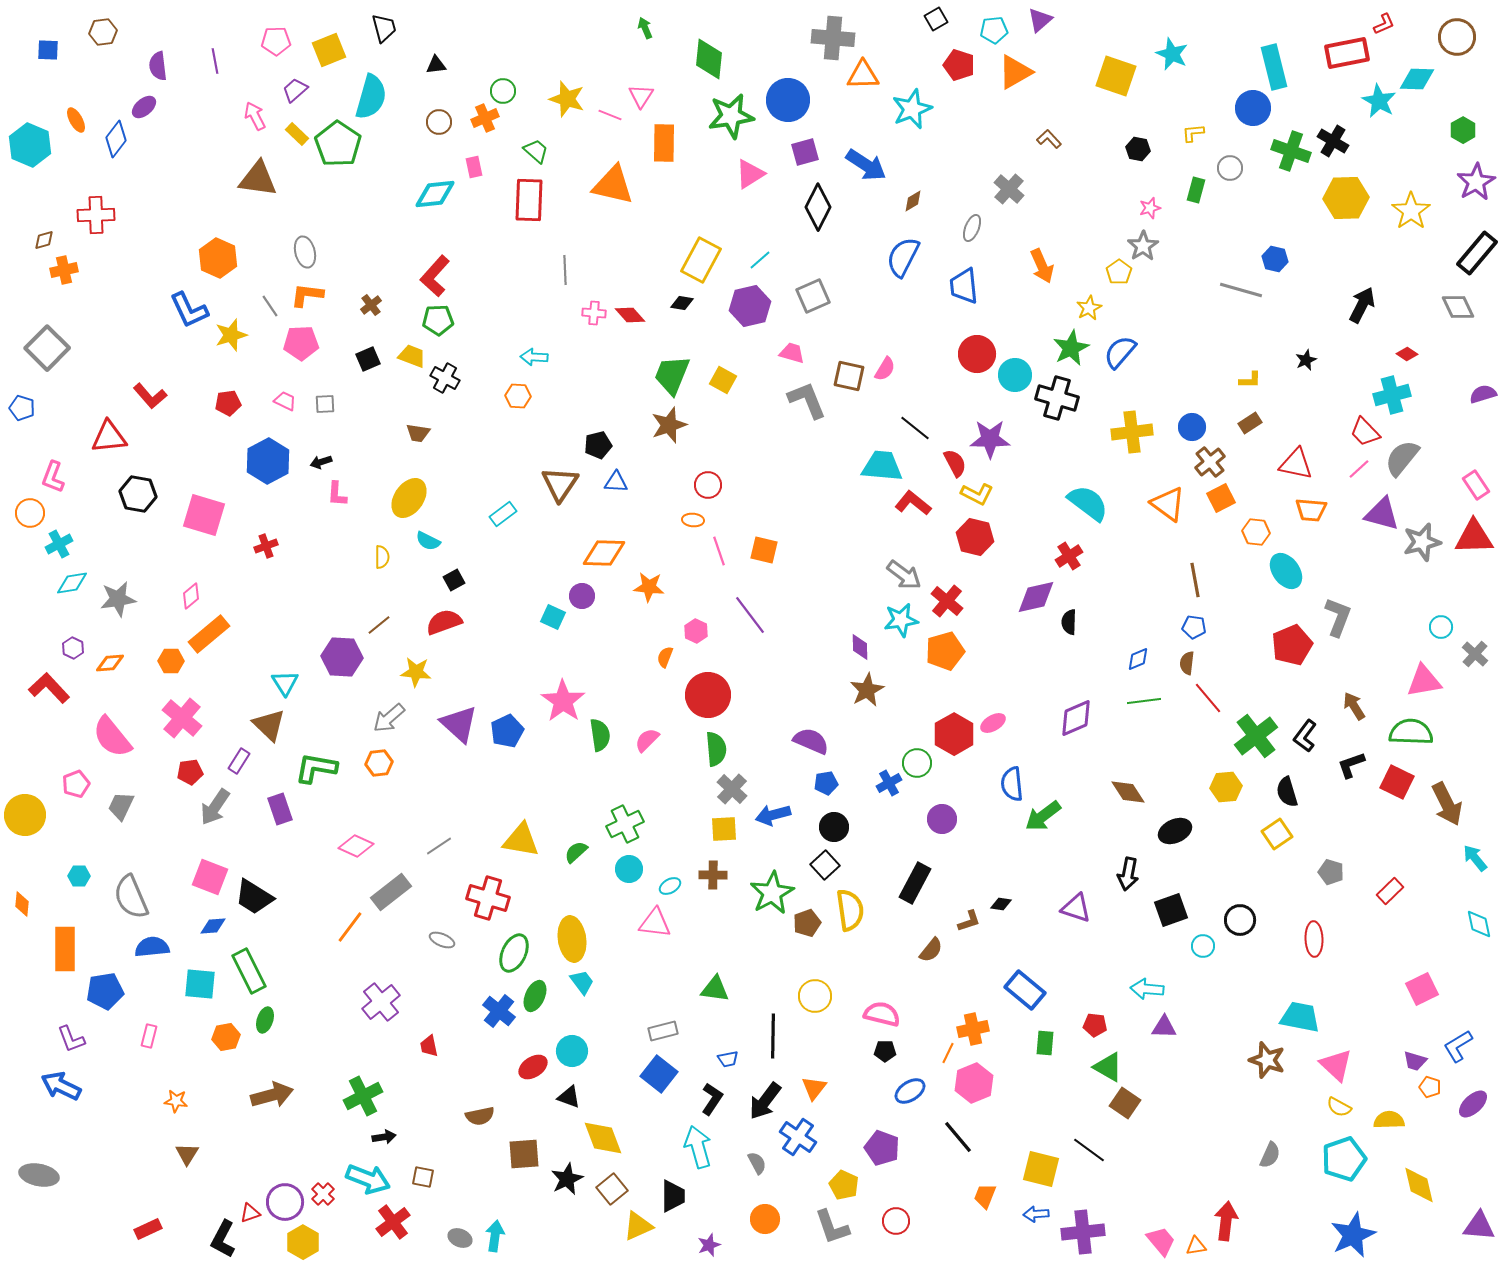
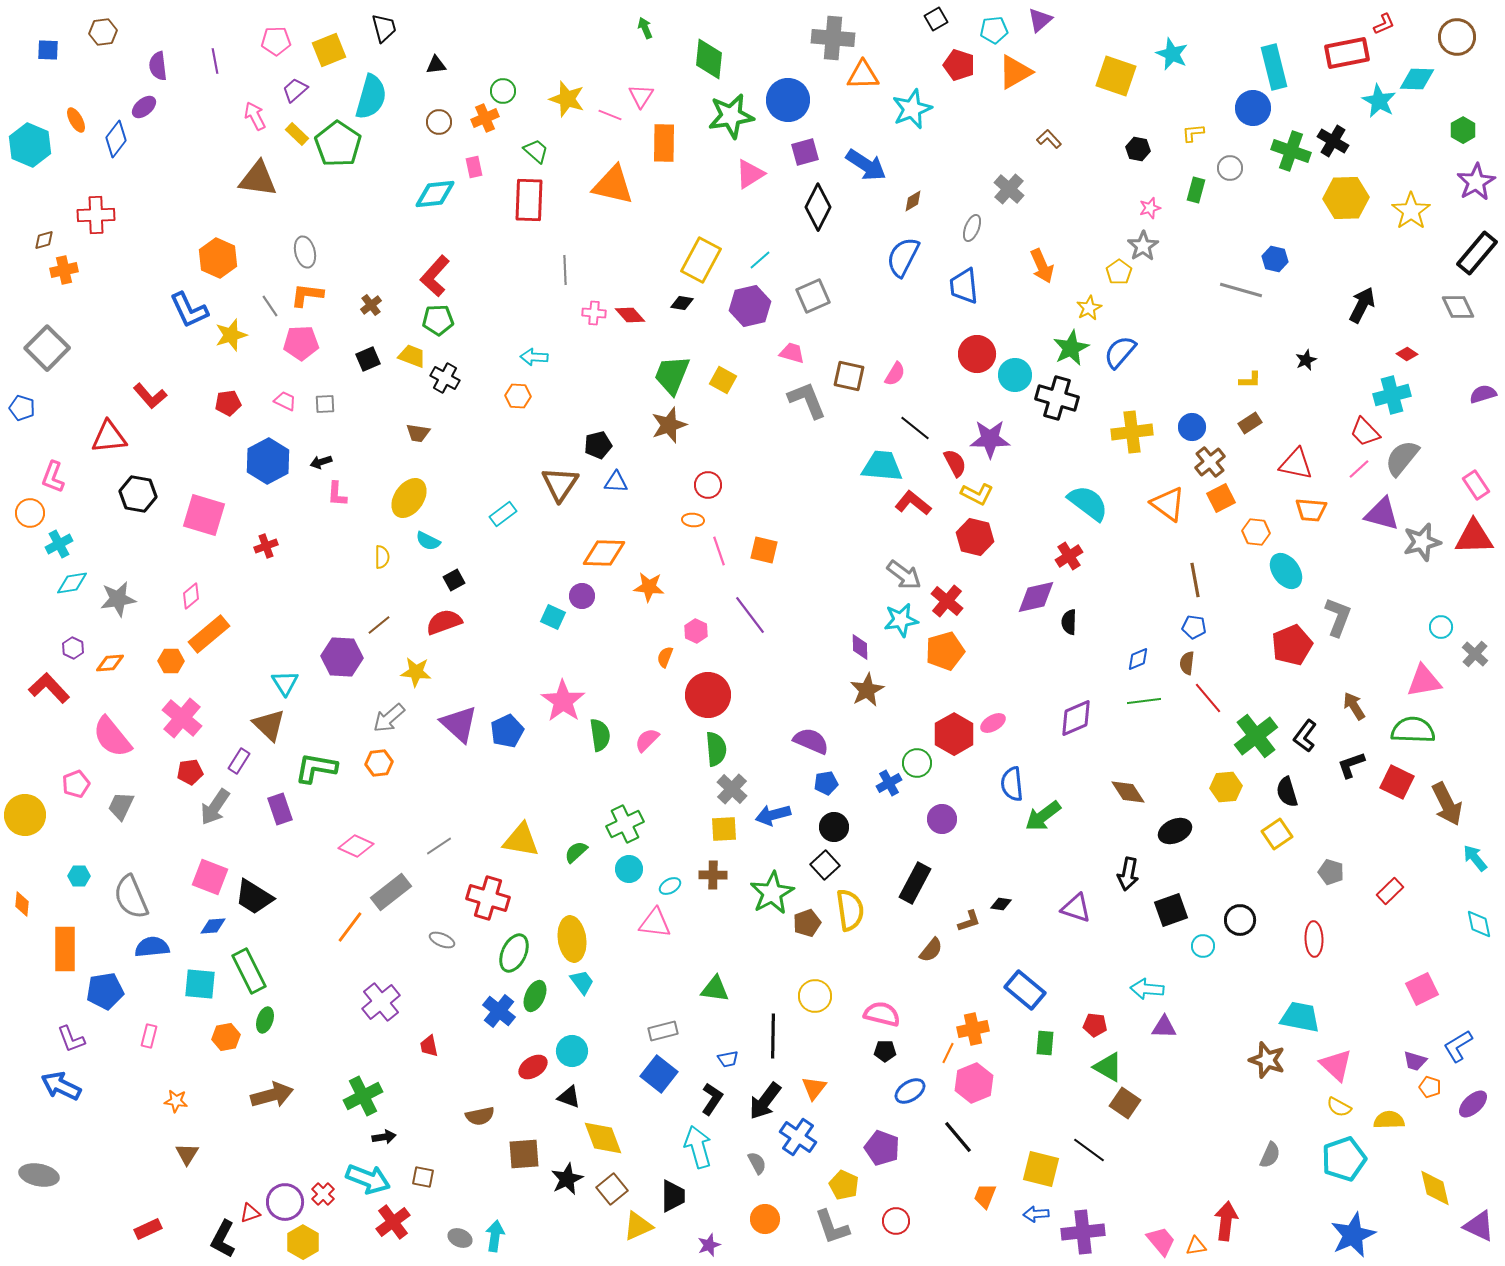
pink semicircle at (885, 369): moved 10 px right, 5 px down
green semicircle at (1411, 732): moved 2 px right, 2 px up
yellow diamond at (1419, 1185): moved 16 px right, 3 px down
purple triangle at (1479, 1226): rotated 20 degrees clockwise
